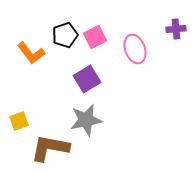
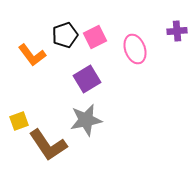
purple cross: moved 1 px right, 2 px down
orange L-shape: moved 1 px right, 2 px down
brown L-shape: moved 2 px left, 3 px up; rotated 135 degrees counterclockwise
